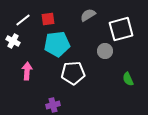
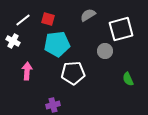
red square: rotated 24 degrees clockwise
